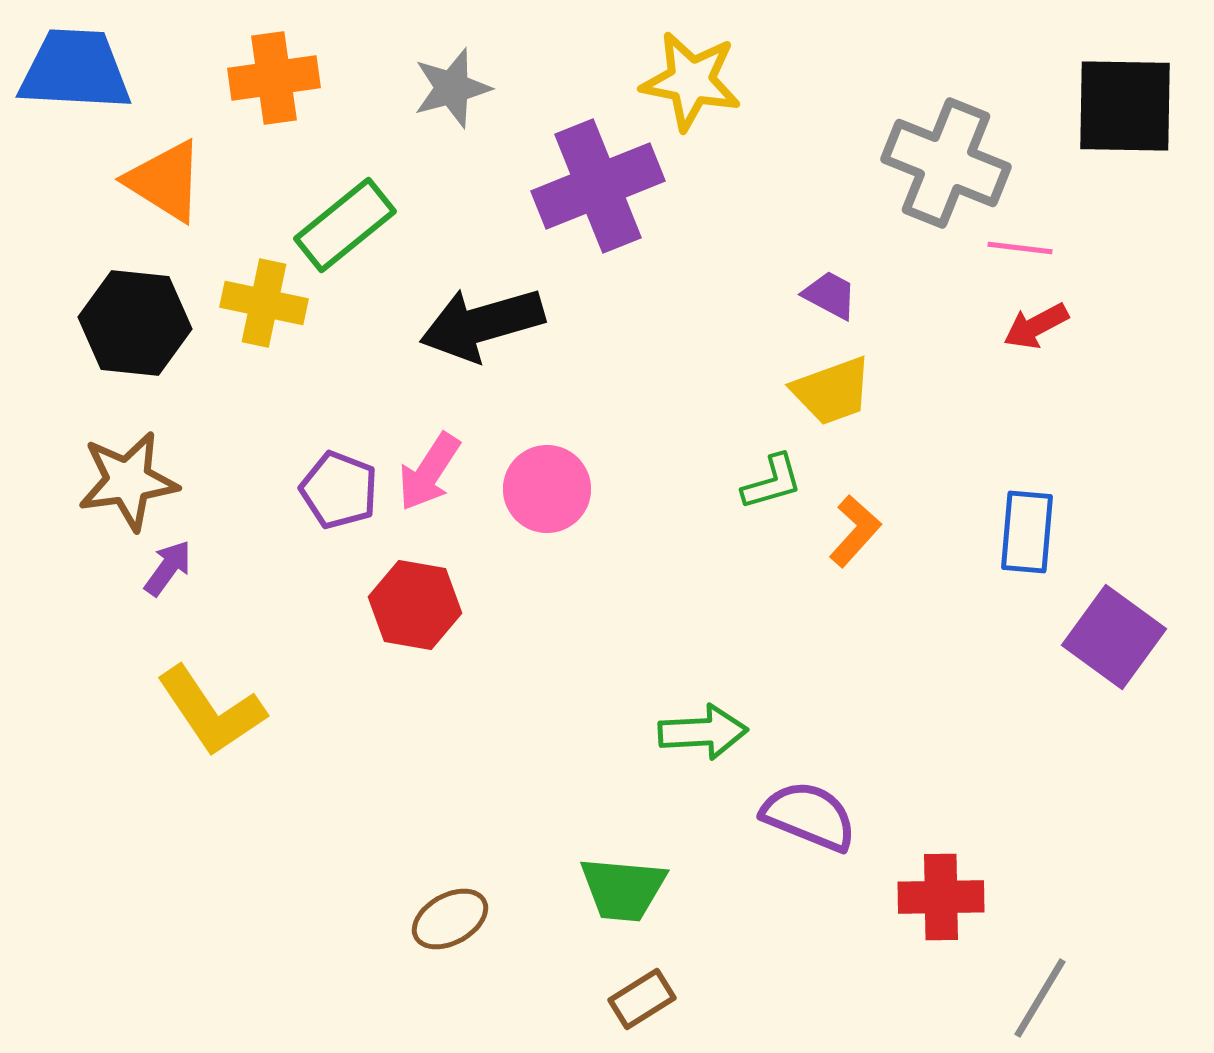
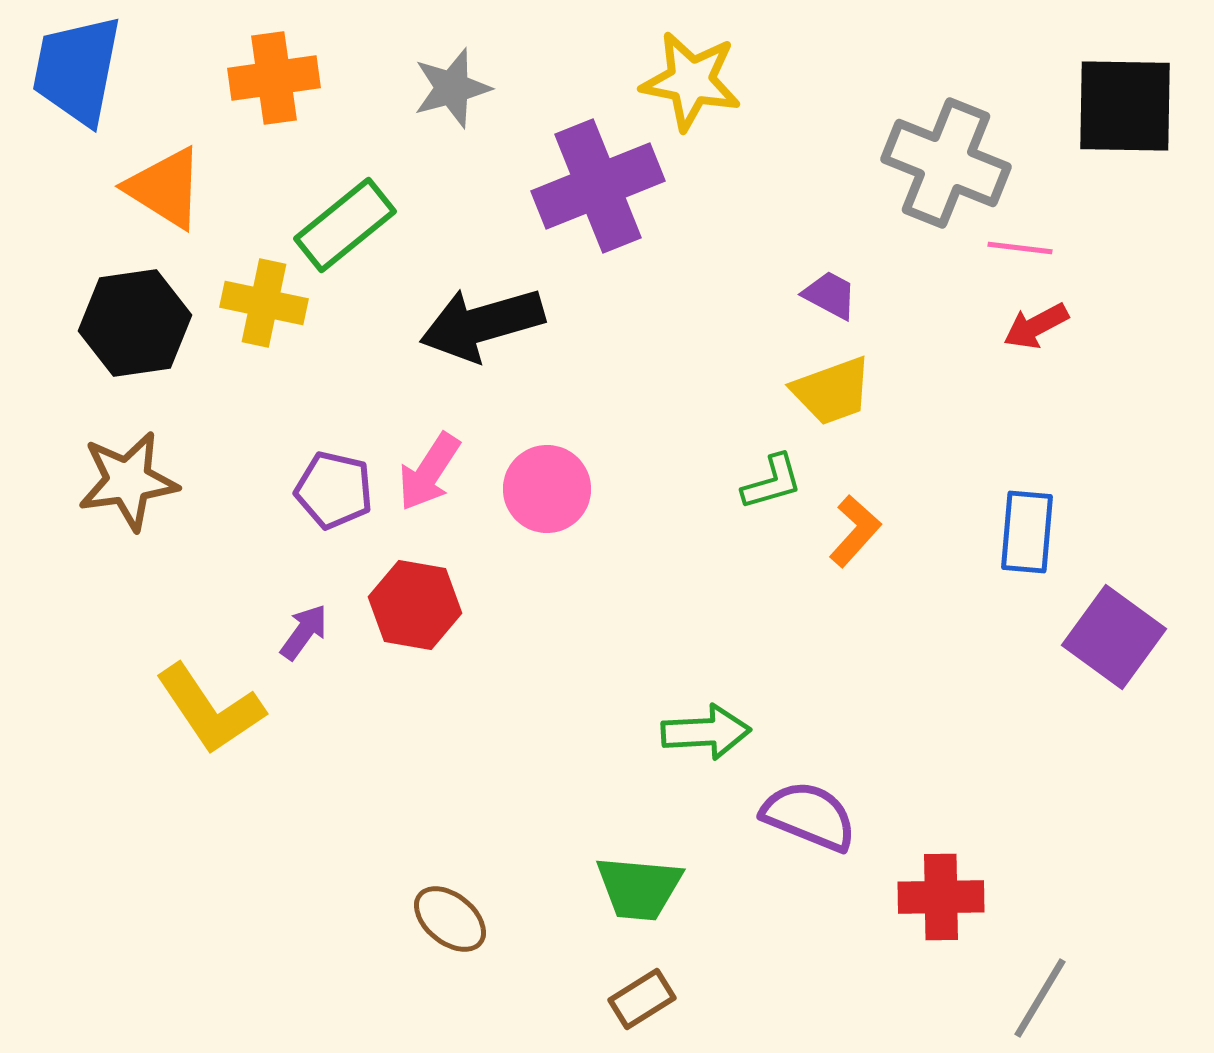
blue trapezoid: moved 2 px right; rotated 82 degrees counterclockwise
orange triangle: moved 7 px down
black hexagon: rotated 14 degrees counterclockwise
purple pentagon: moved 5 px left; rotated 8 degrees counterclockwise
purple arrow: moved 136 px right, 64 px down
yellow L-shape: moved 1 px left, 2 px up
green arrow: moved 3 px right
green trapezoid: moved 16 px right, 1 px up
brown ellipse: rotated 68 degrees clockwise
